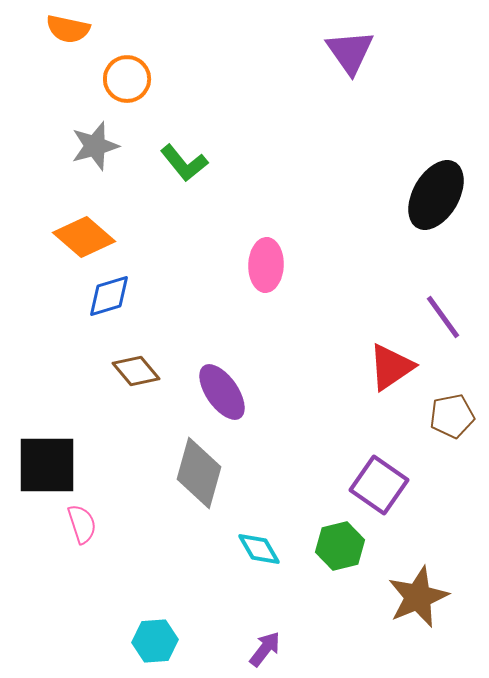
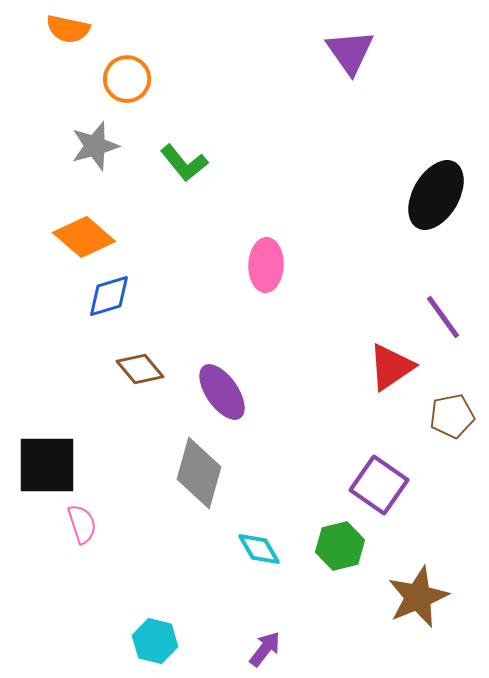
brown diamond: moved 4 px right, 2 px up
cyan hexagon: rotated 18 degrees clockwise
